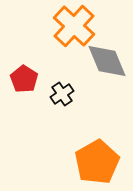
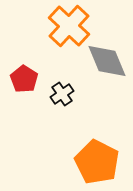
orange cross: moved 5 px left
orange pentagon: rotated 15 degrees counterclockwise
